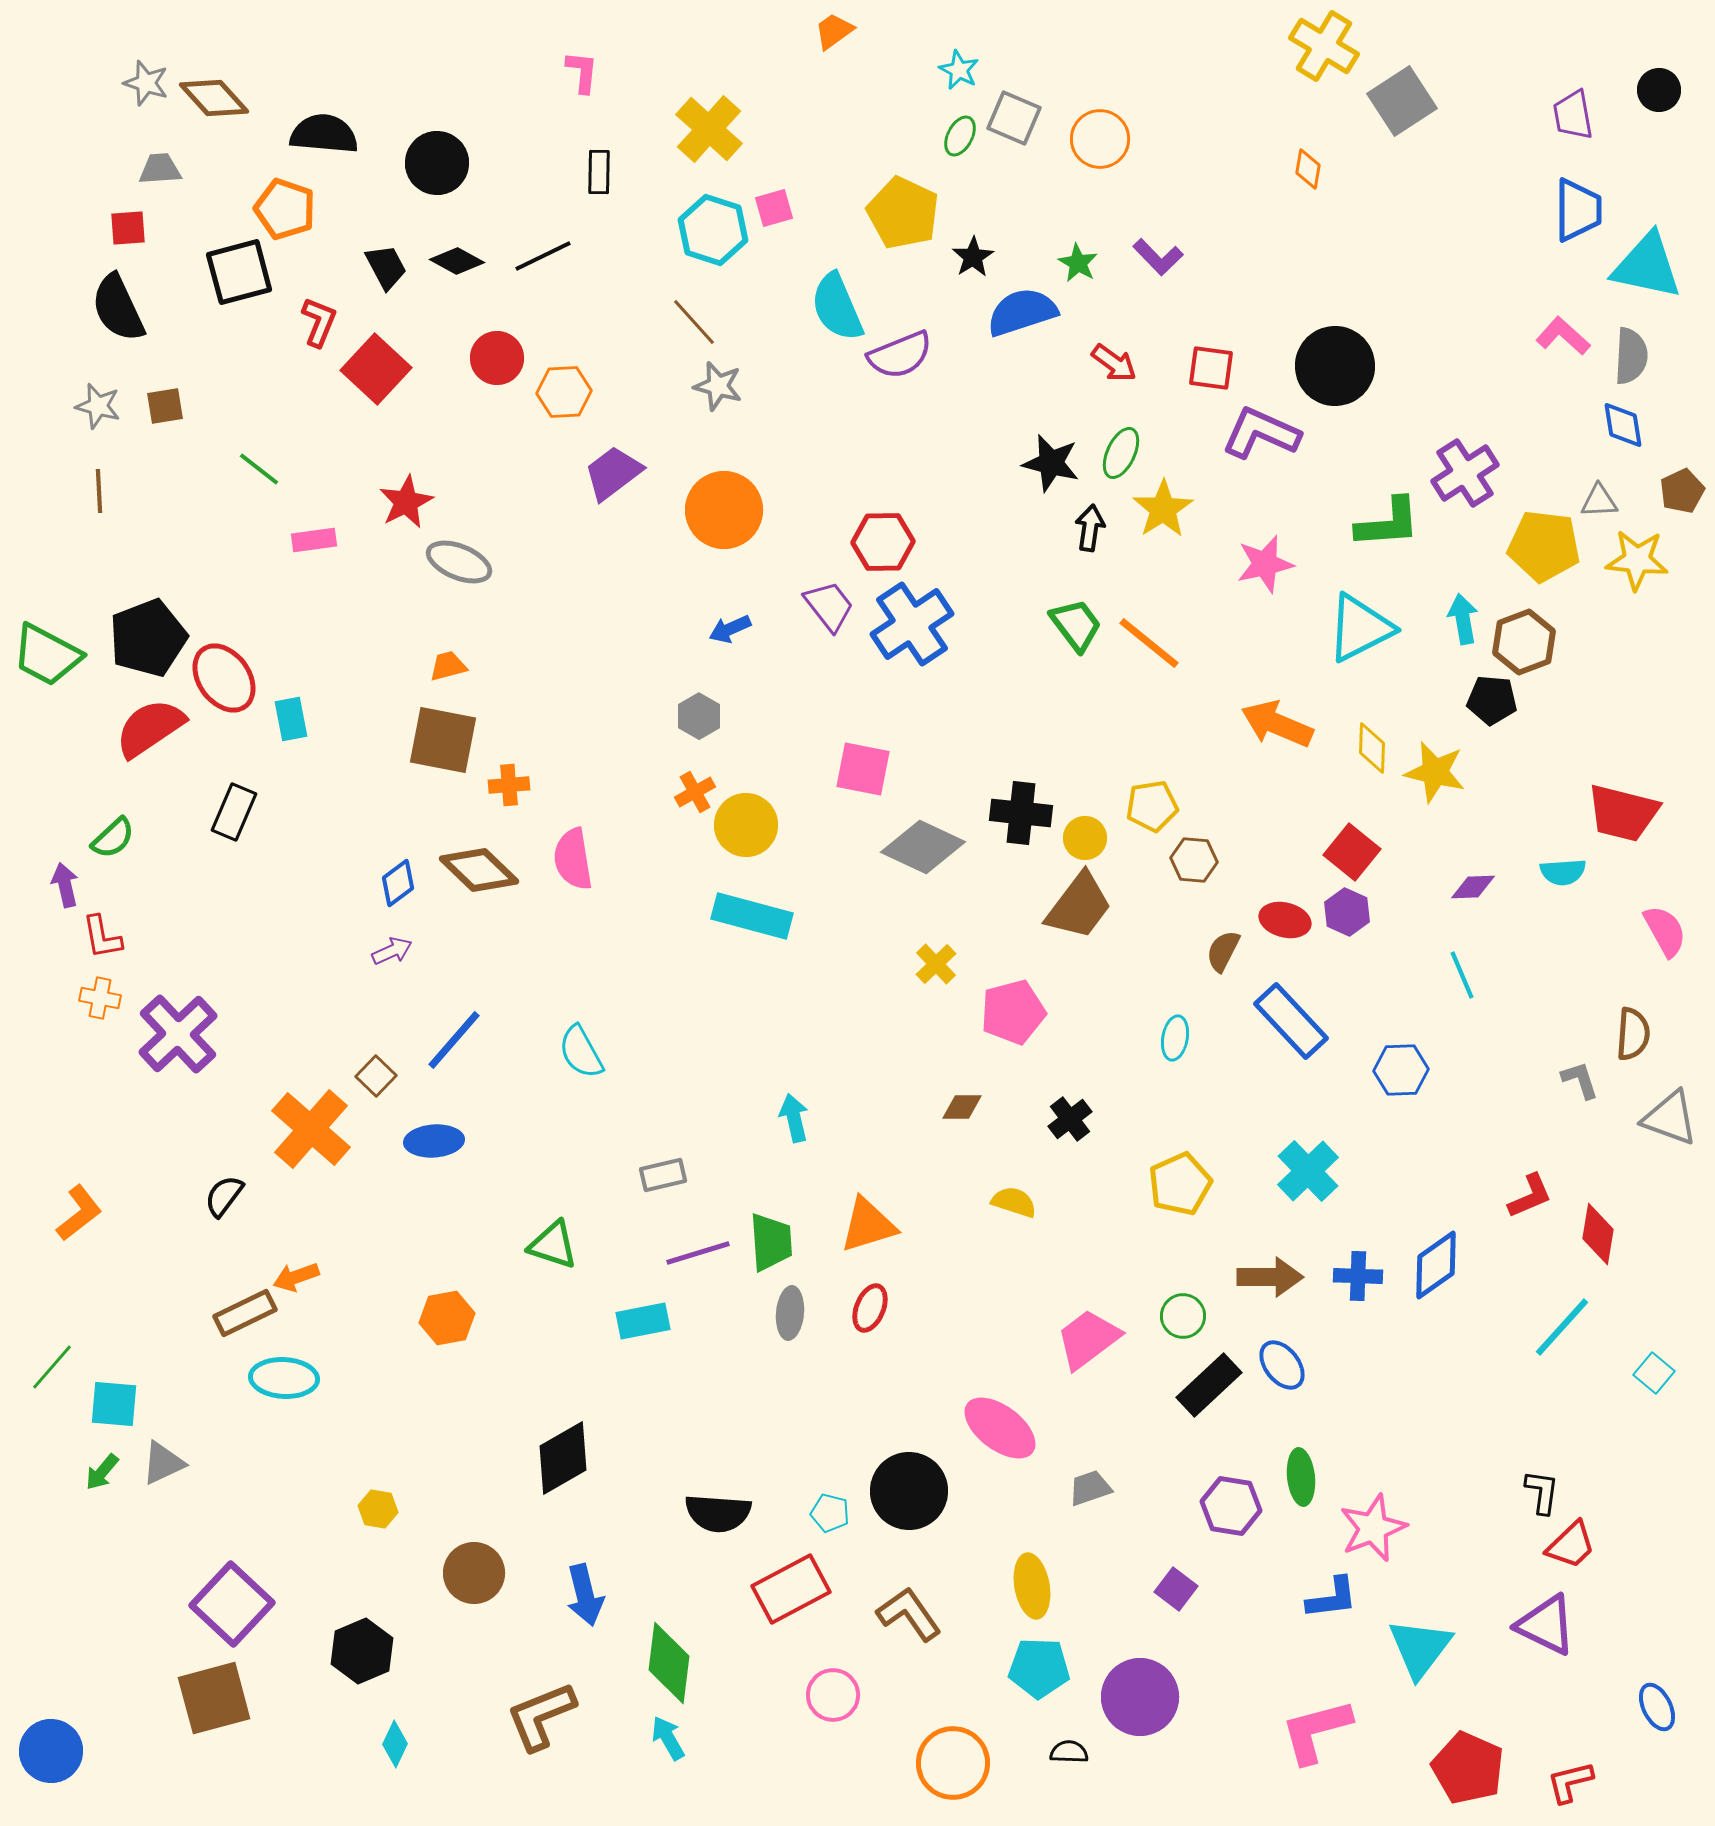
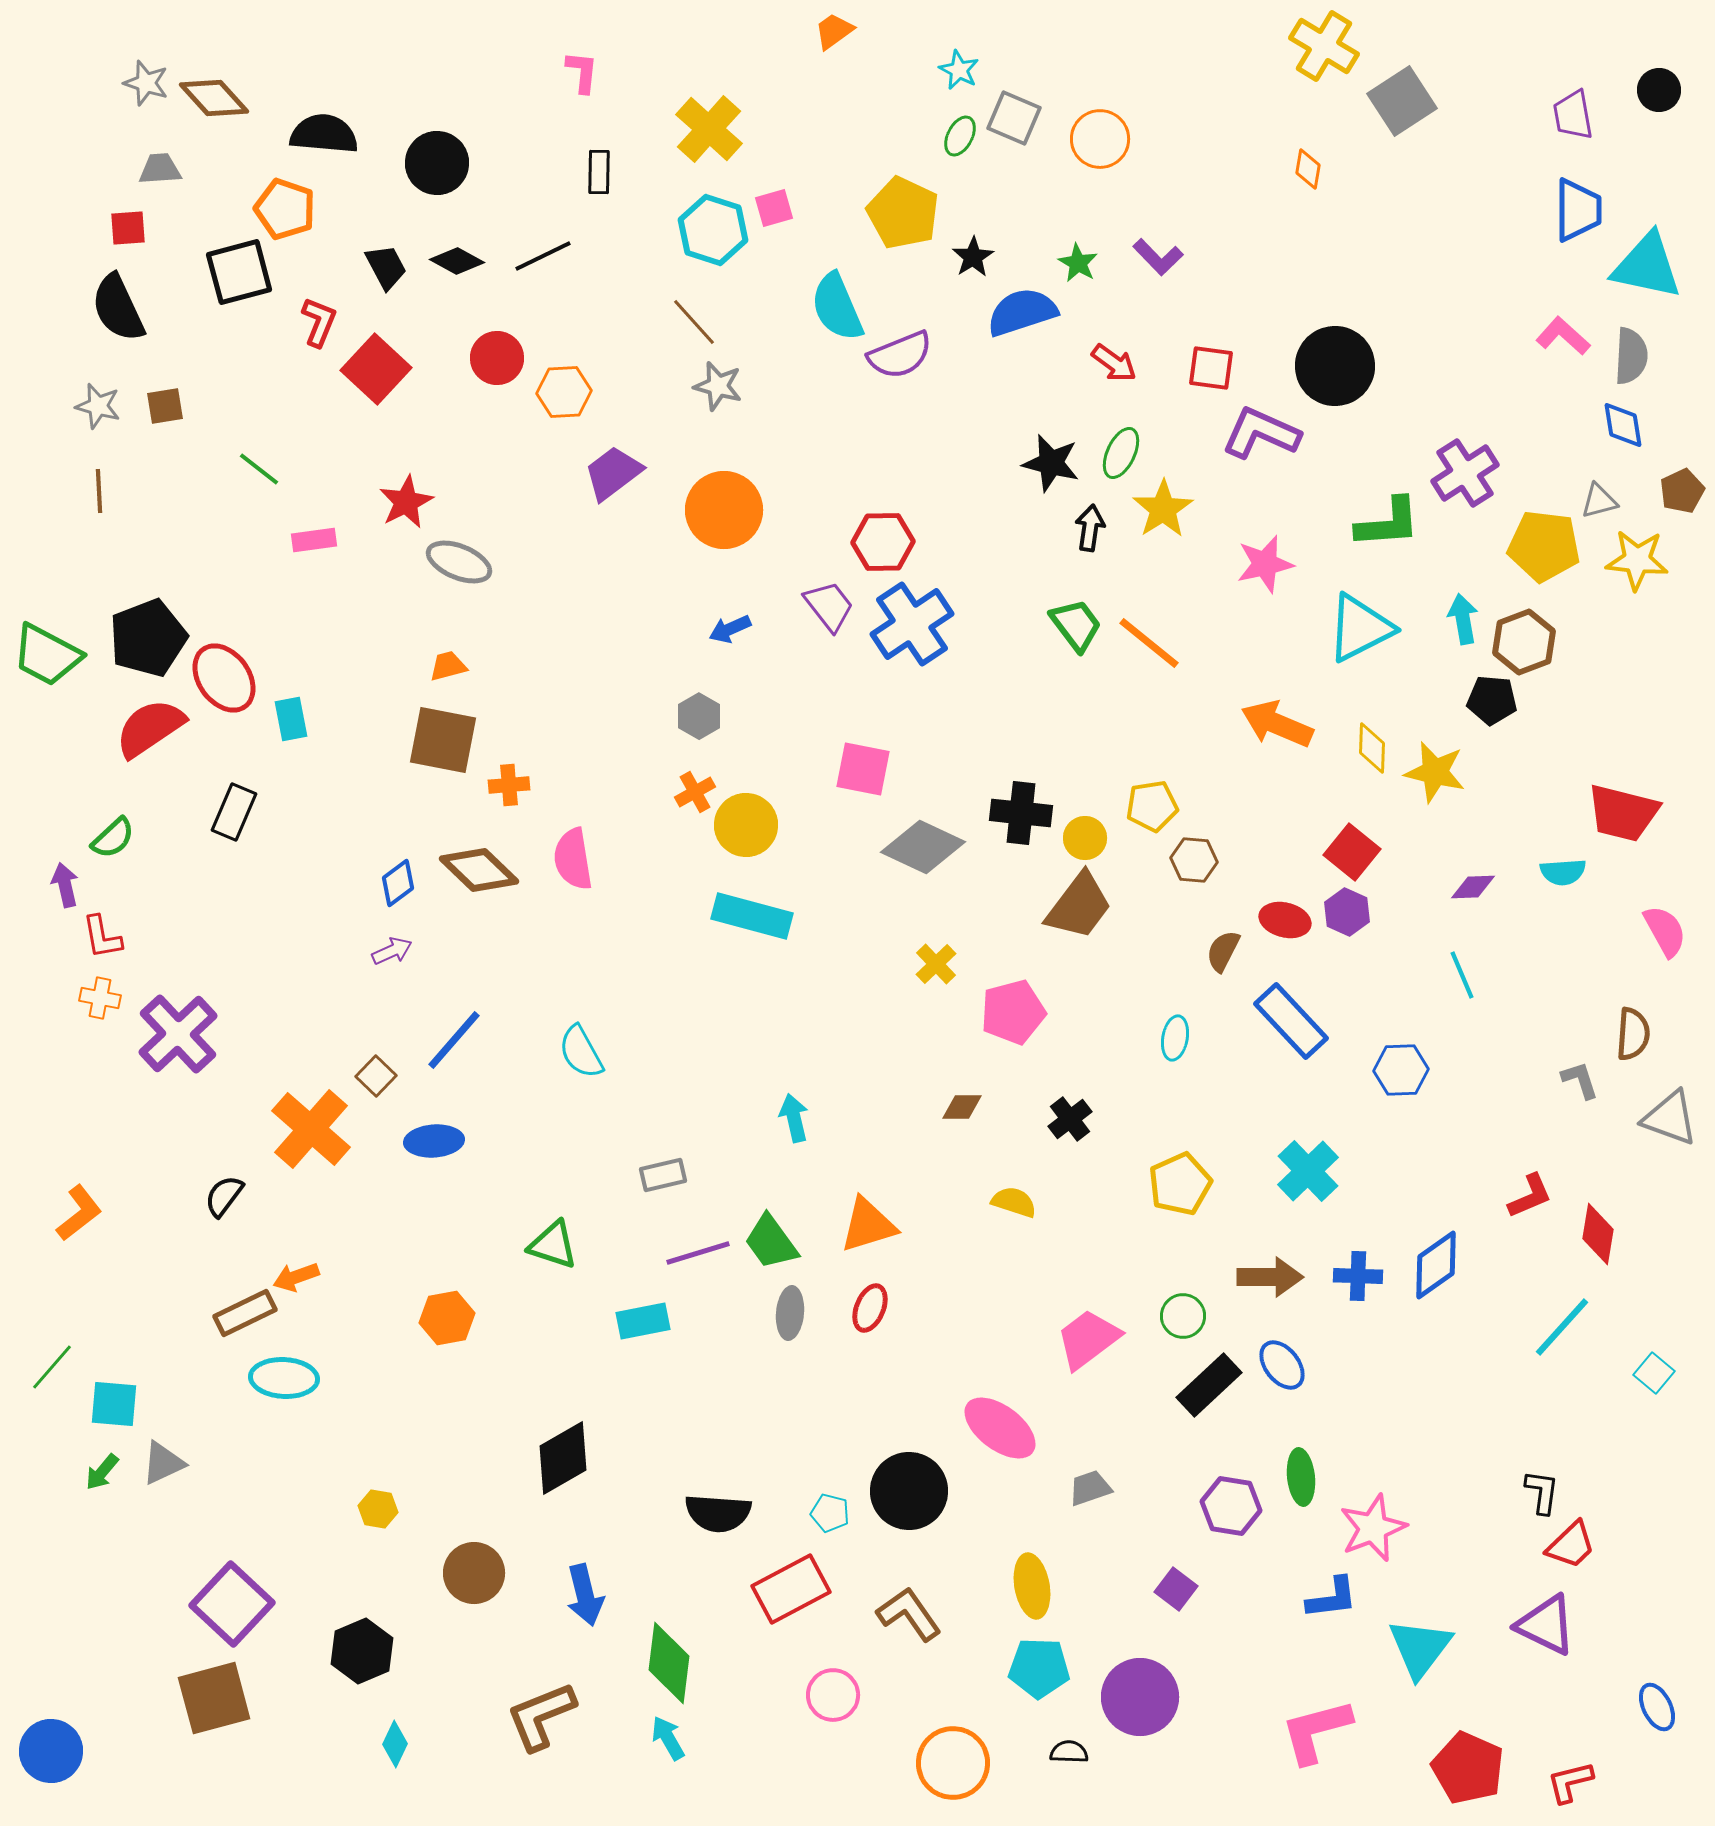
gray triangle at (1599, 501): rotated 12 degrees counterclockwise
green trapezoid at (771, 1242): rotated 148 degrees clockwise
